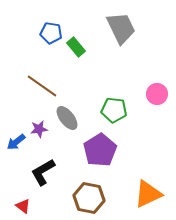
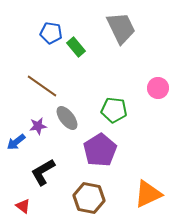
pink circle: moved 1 px right, 6 px up
purple star: moved 1 px left, 3 px up
